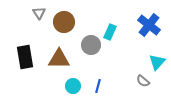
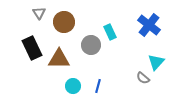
cyan rectangle: rotated 49 degrees counterclockwise
black rectangle: moved 7 px right, 9 px up; rotated 15 degrees counterclockwise
cyan triangle: moved 1 px left
gray semicircle: moved 3 px up
